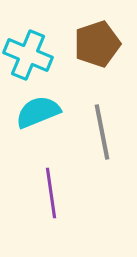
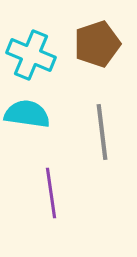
cyan cross: moved 3 px right
cyan semicircle: moved 11 px left, 2 px down; rotated 30 degrees clockwise
gray line: rotated 4 degrees clockwise
